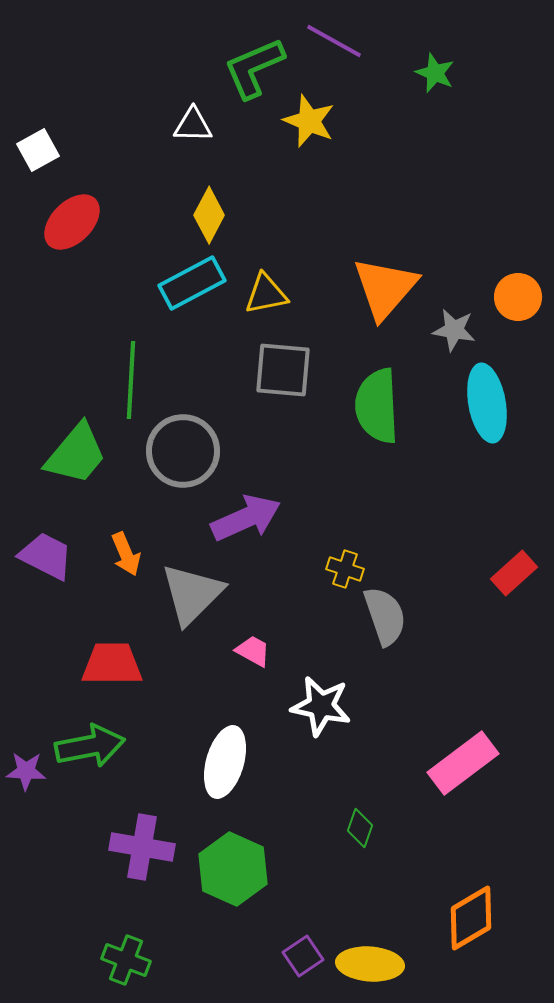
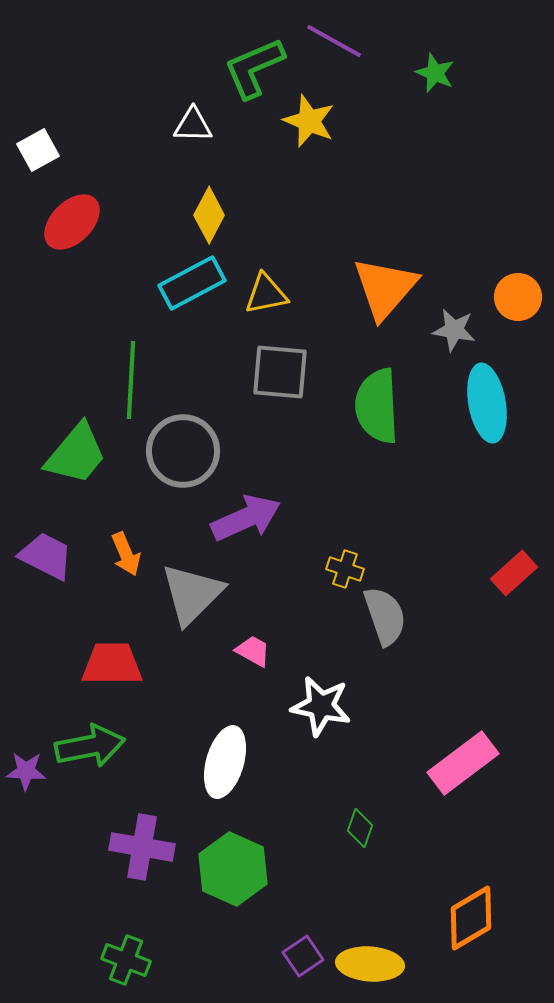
gray square: moved 3 px left, 2 px down
